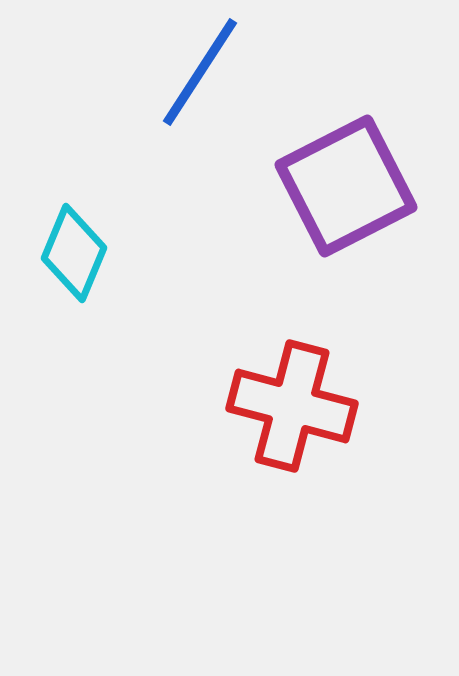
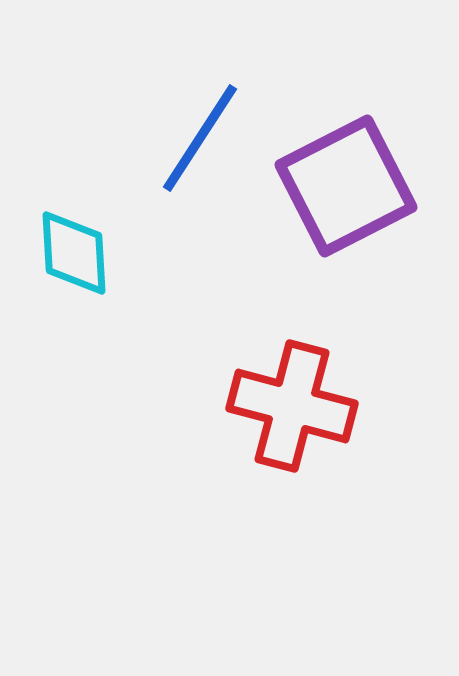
blue line: moved 66 px down
cyan diamond: rotated 26 degrees counterclockwise
